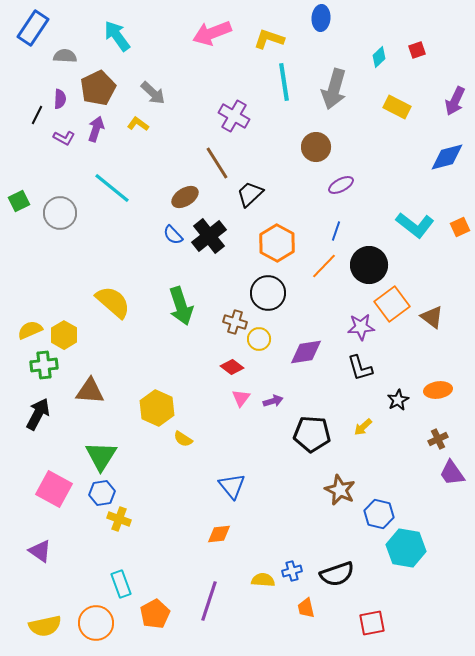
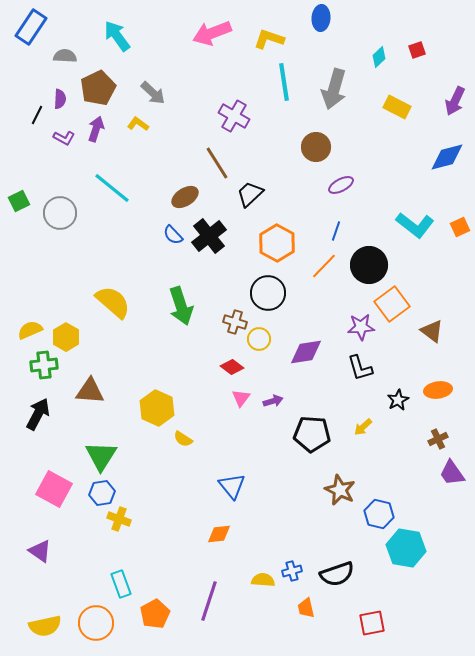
blue rectangle at (33, 28): moved 2 px left, 1 px up
brown triangle at (432, 317): moved 14 px down
yellow hexagon at (64, 335): moved 2 px right, 2 px down
